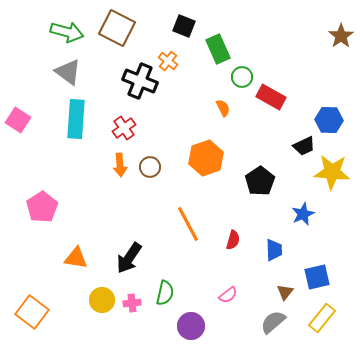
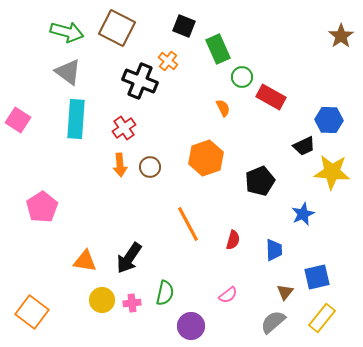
black pentagon: rotated 12 degrees clockwise
orange triangle: moved 9 px right, 3 px down
